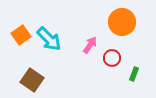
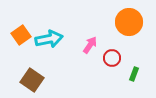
orange circle: moved 7 px right
cyan arrow: rotated 56 degrees counterclockwise
